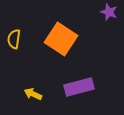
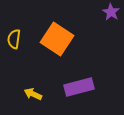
purple star: moved 2 px right; rotated 12 degrees clockwise
orange square: moved 4 px left
